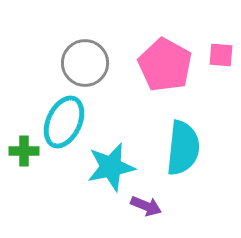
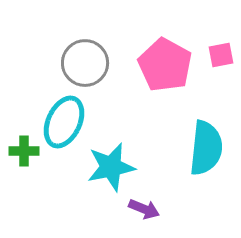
pink square: rotated 16 degrees counterclockwise
cyan semicircle: moved 23 px right
purple arrow: moved 2 px left, 3 px down
